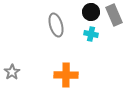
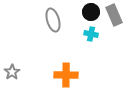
gray ellipse: moved 3 px left, 5 px up
